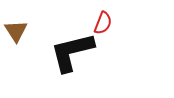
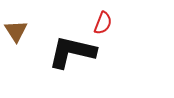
black L-shape: rotated 27 degrees clockwise
